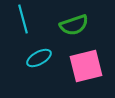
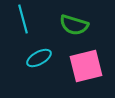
green semicircle: rotated 36 degrees clockwise
